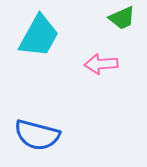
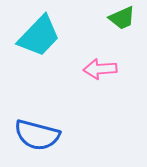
cyan trapezoid: rotated 15 degrees clockwise
pink arrow: moved 1 px left, 5 px down
